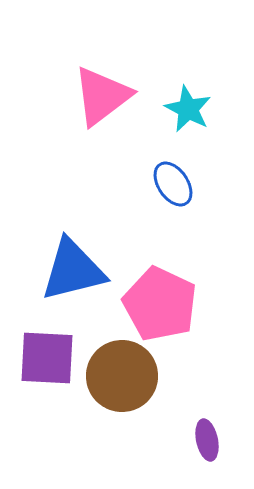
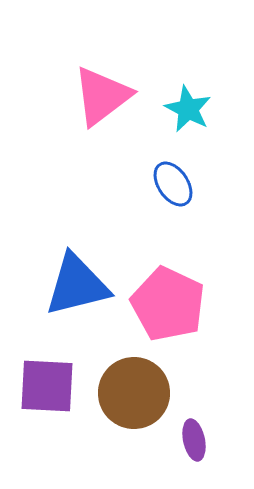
blue triangle: moved 4 px right, 15 px down
pink pentagon: moved 8 px right
purple square: moved 28 px down
brown circle: moved 12 px right, 17 px down
purple ellipse: moved 13 px left
